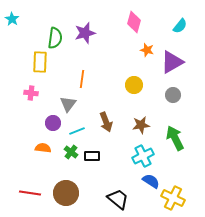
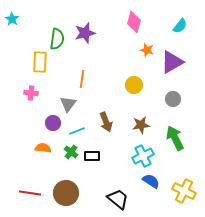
green semicircle: moved 2 px right, 1 px down
gray circle: moved 4 px down
yellow cross: moved 11 px right, 7 px up
